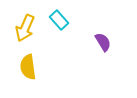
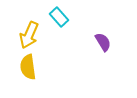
cyan rectangle: moved 3 px up
yellow arrow: moved 4 px right, 7 px down
